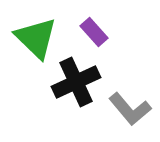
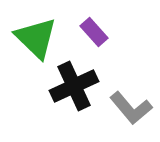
black cross: moved 2 px left, 4 px down
gray L-shape: moved 1 px right, 1 px up
